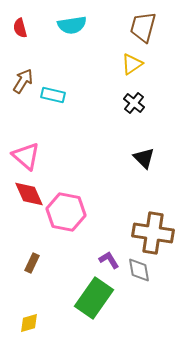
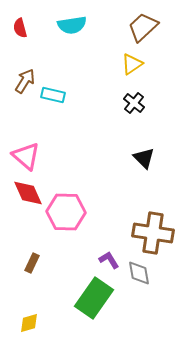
brown trapezoid: rotated 32 degrees clockwise
brown arrow: moved 2 px right
red diamond: moved 1 px left, 1 px up
pink hexagon: rotated 9 degrees counterclockwise
gray diamond: moved 3 px down
